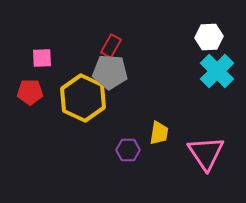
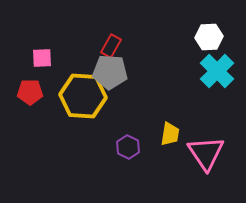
yellow hexagon: moved 2 px up; rotated 21 degrees counterclockwise
yellow trapezoid: moved 11 px right, 1 px down
purple hexagon: moved 3 px up; rotated 25 degrees clockwise
